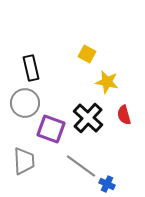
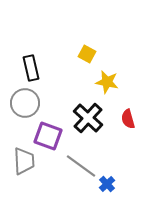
red semicircle: moved 4 px right, 4 px down
purple square: moved 3 px left, 7 px down
blue cross: rotated 21 degrees clockwise
